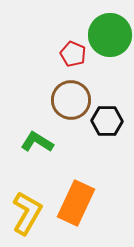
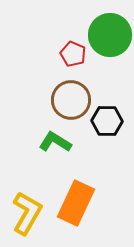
green L-shape: moved 18 px right
